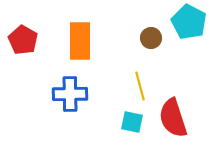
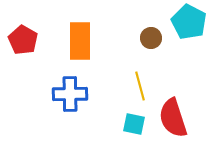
cyan square: moved 2 px right, 2 px down
